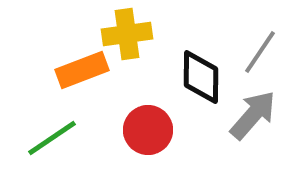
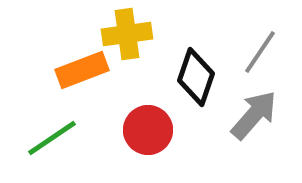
black diamond: moved 5 px left; rotated 18 degrees clockwise
gray arrow: moved 1 px right
